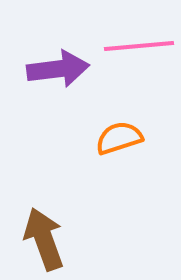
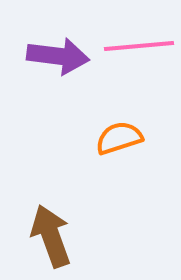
purple arrow: moved 13 px up; rotated 14 degrees clockwise
brown arrow: moved 7 px right, 3 px up
